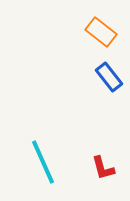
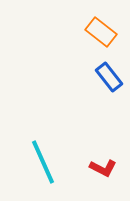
red L-shape: rotated 48 degrees counterclockwise
